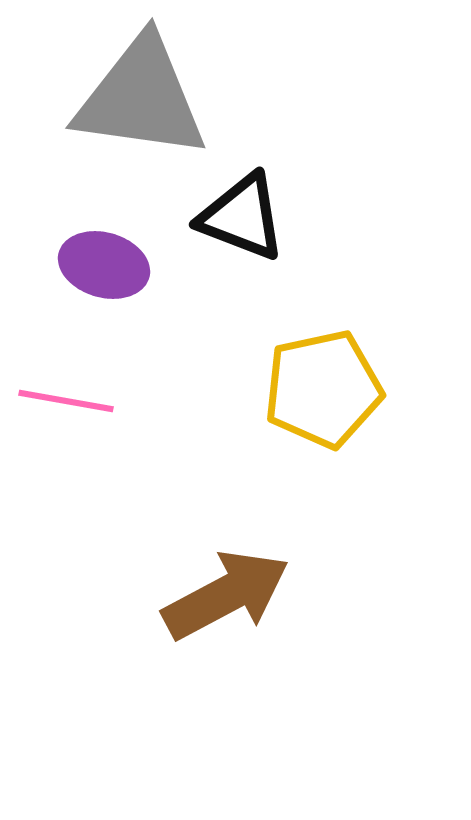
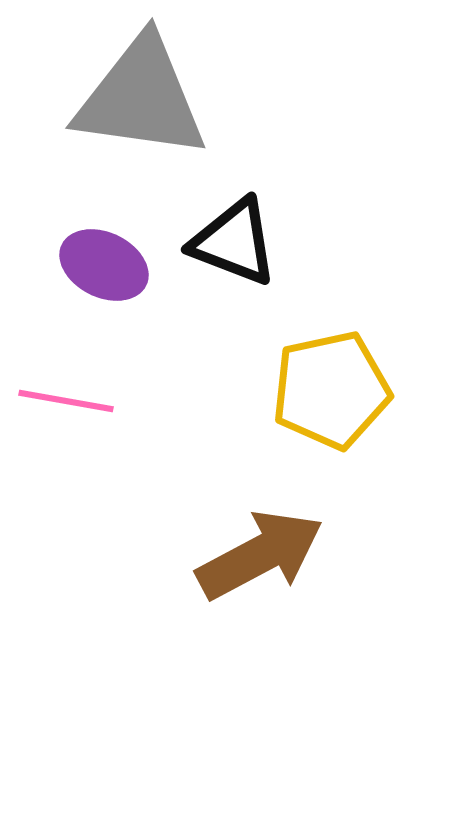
black triangle: moved 8 px left, 25 px down
purple ellipse: rotated 10 degrees clockwise
yellow pentagon: moved 8 px right, 1 px down
brown arrow: moved 34 px right, 40 px up
